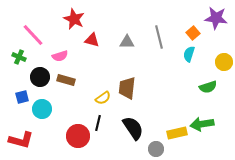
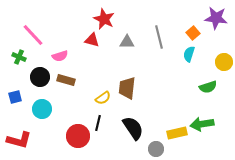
red star: moved 30 px right
blue square: moved 7 px left
red L-shape: moved 2 px left
